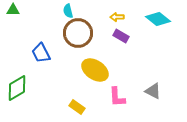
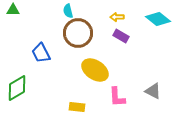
yellow rectangle: rotated 28 degrees counterclockwise
